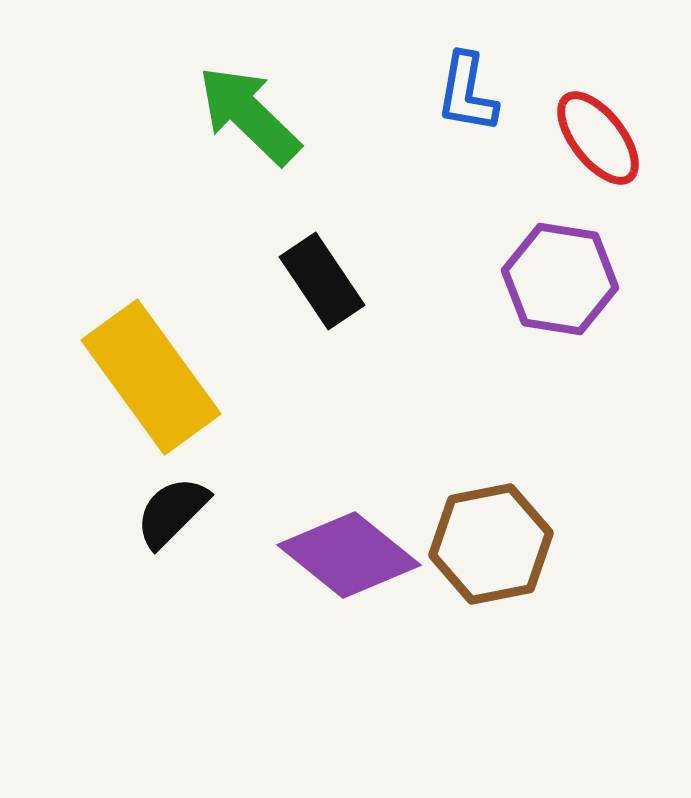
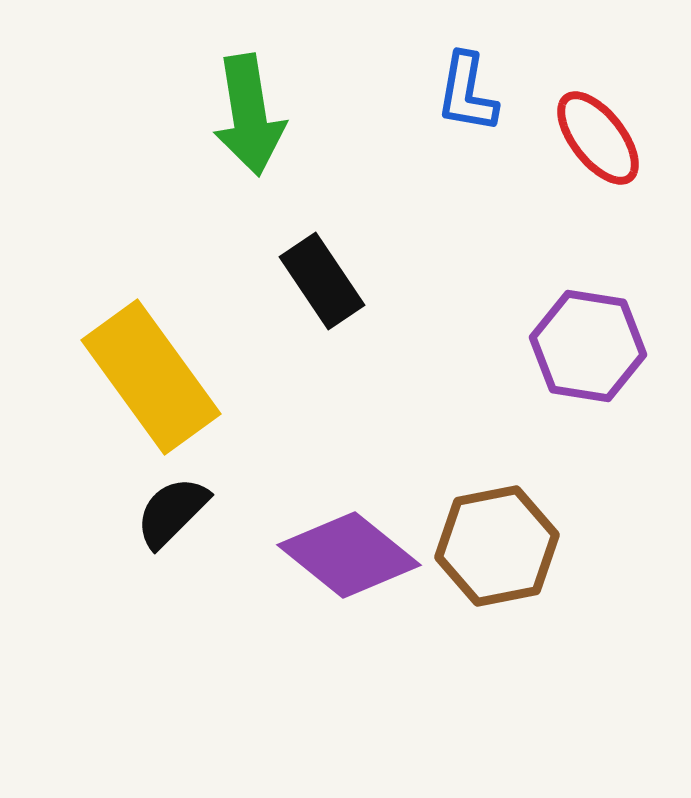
green arrow: rotated 143 degrees counterclockwise
purple hexagon: moved 28 px right, 67 px down
brown hexagon: moved 6 px right, 2 px down
